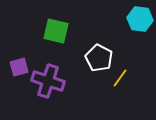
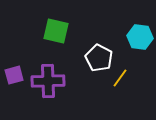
cyan hexagon: moved 18 px down
purple square: moved 5 px left, 8 px down
purple cross: rotated 20 degrees counterclockwise
